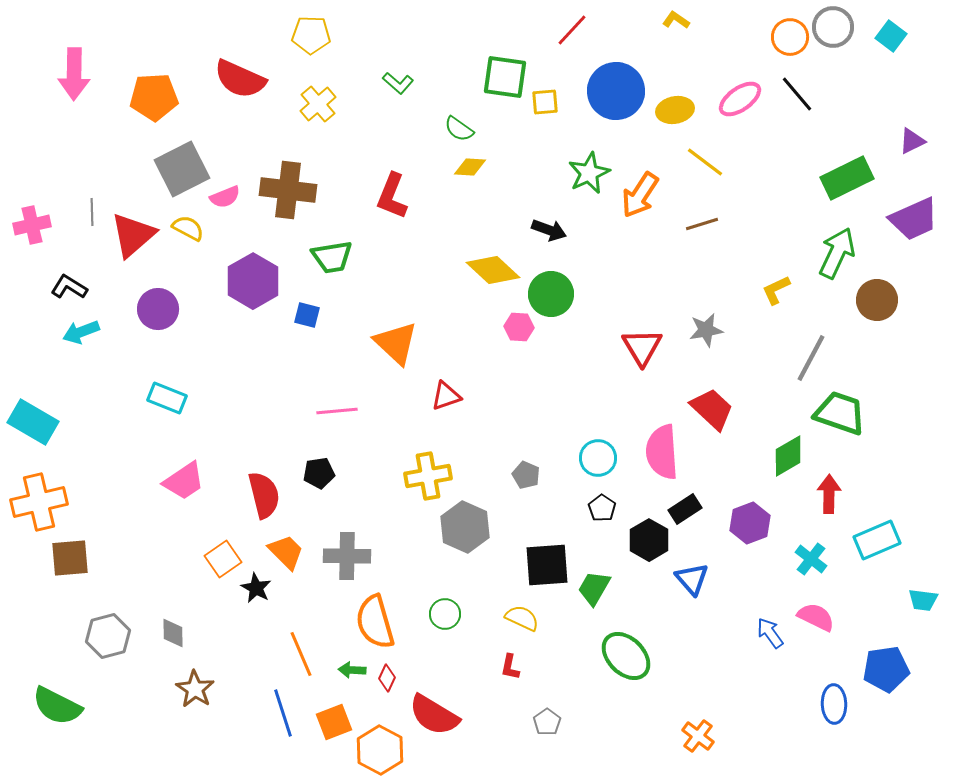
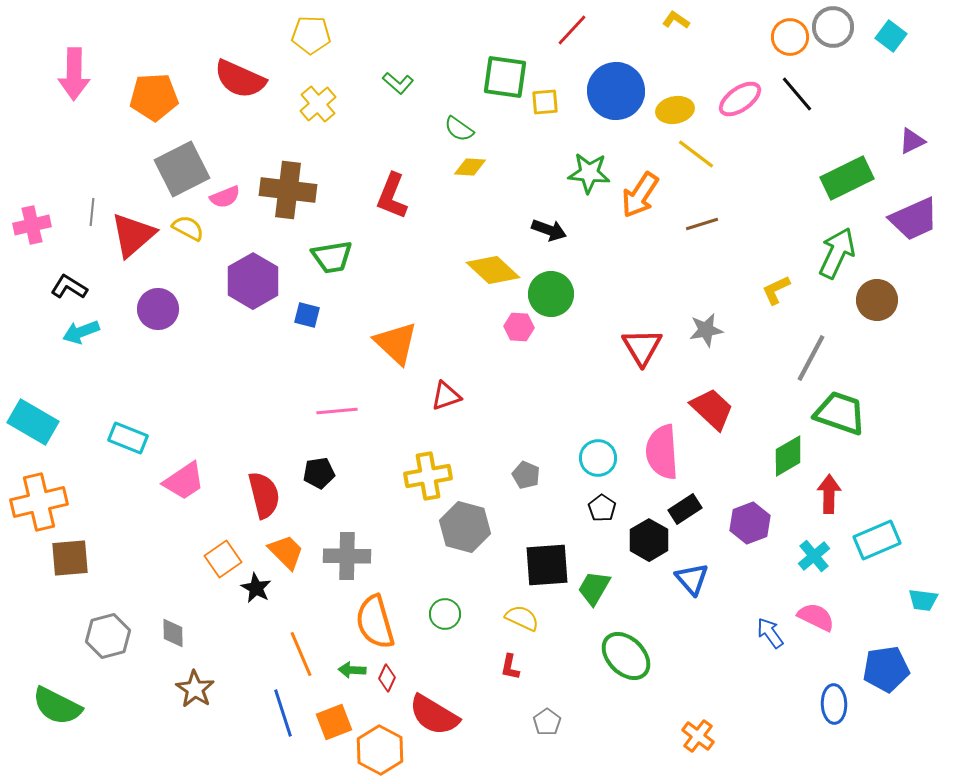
yellow line at (705, 162): moved 9 px left, 8 px up
green star at (589, 173): rotated 30 degrees clockwise
gray line at (92, 212): rotated 8 degrees clockwise
cyan rectangle at (167, 398): moved 39 px left, 40 px down
gray hexagon at (465, 527): rotated 9 degrees counterclockwise
cyan cross at (811, 559): moved 3 px right, 3 px up; rotated 12 degrees clockwise
